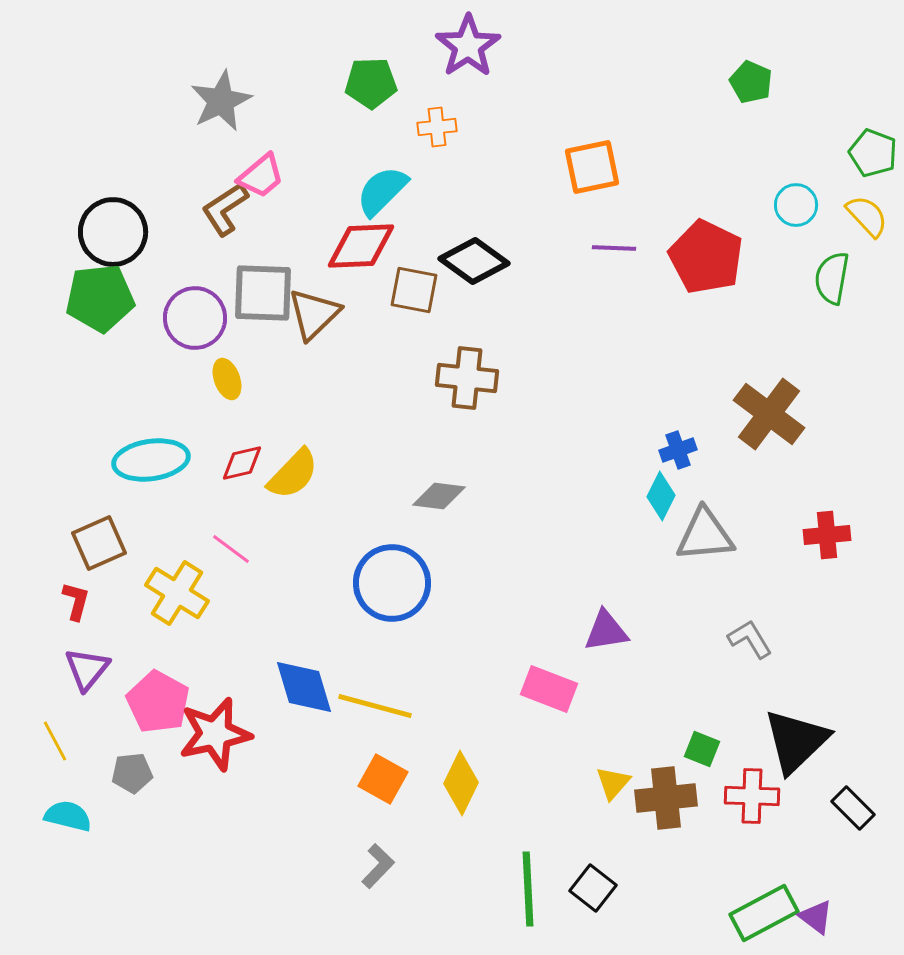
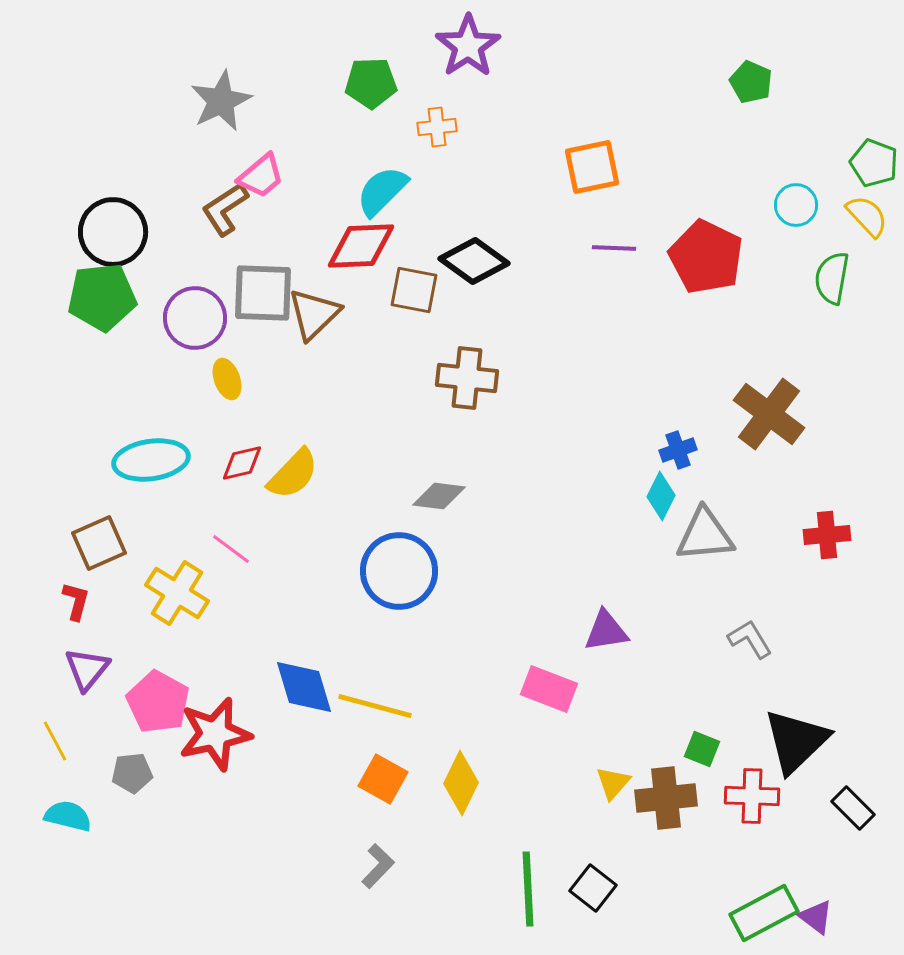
green pentagon at (873, 153): moved 1 px right, 10 px down
green pentagon at (100, 298): moved 2 px right, 1 px up
blue circle at (392, 583): moved 7 px right, 12 px up
